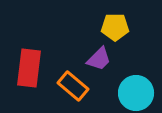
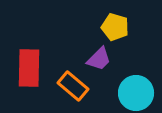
yellow pentagon: rotated 16 degrees clockwise
red rectangle: rotated 6 degrees counterclockwise
